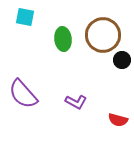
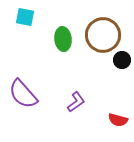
purple L-shape: rotated 65 degrees counterclockwise
